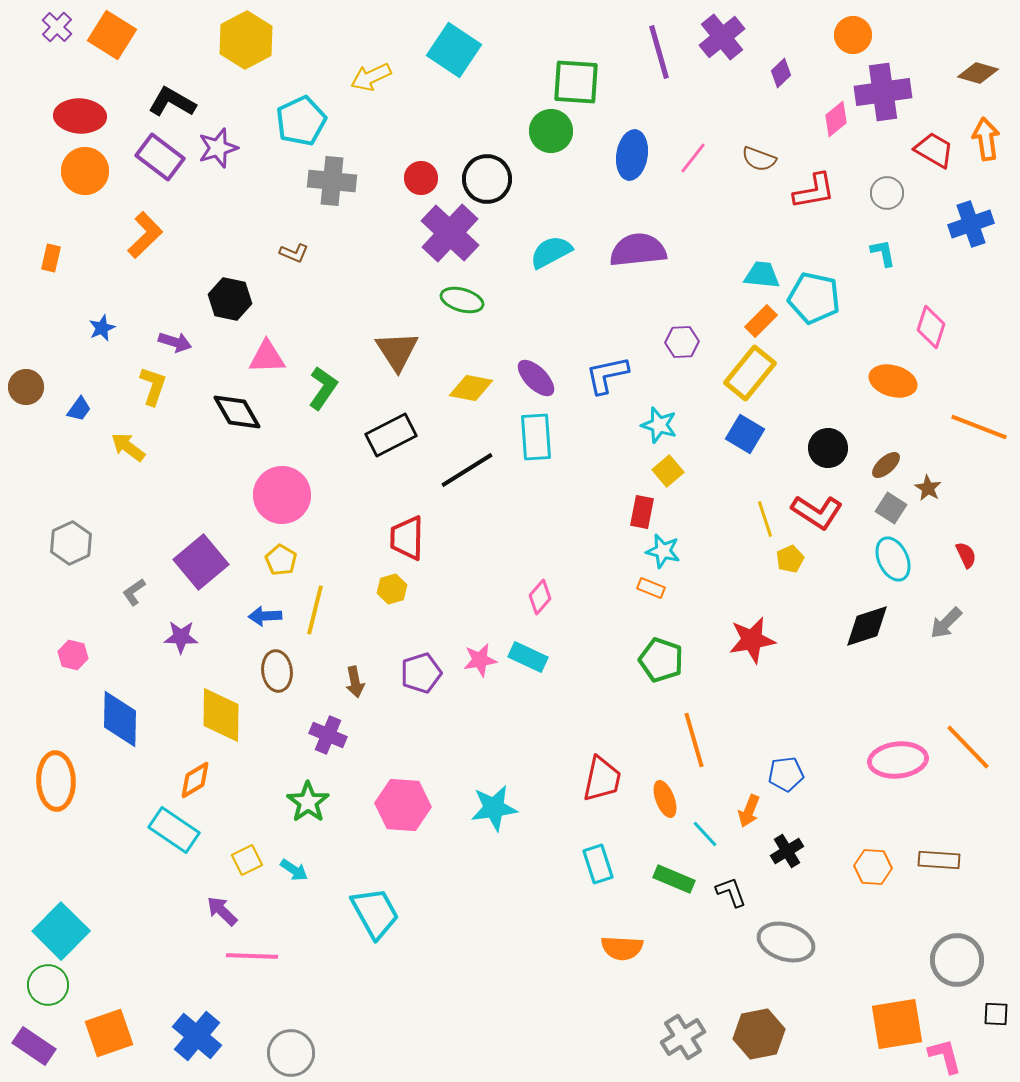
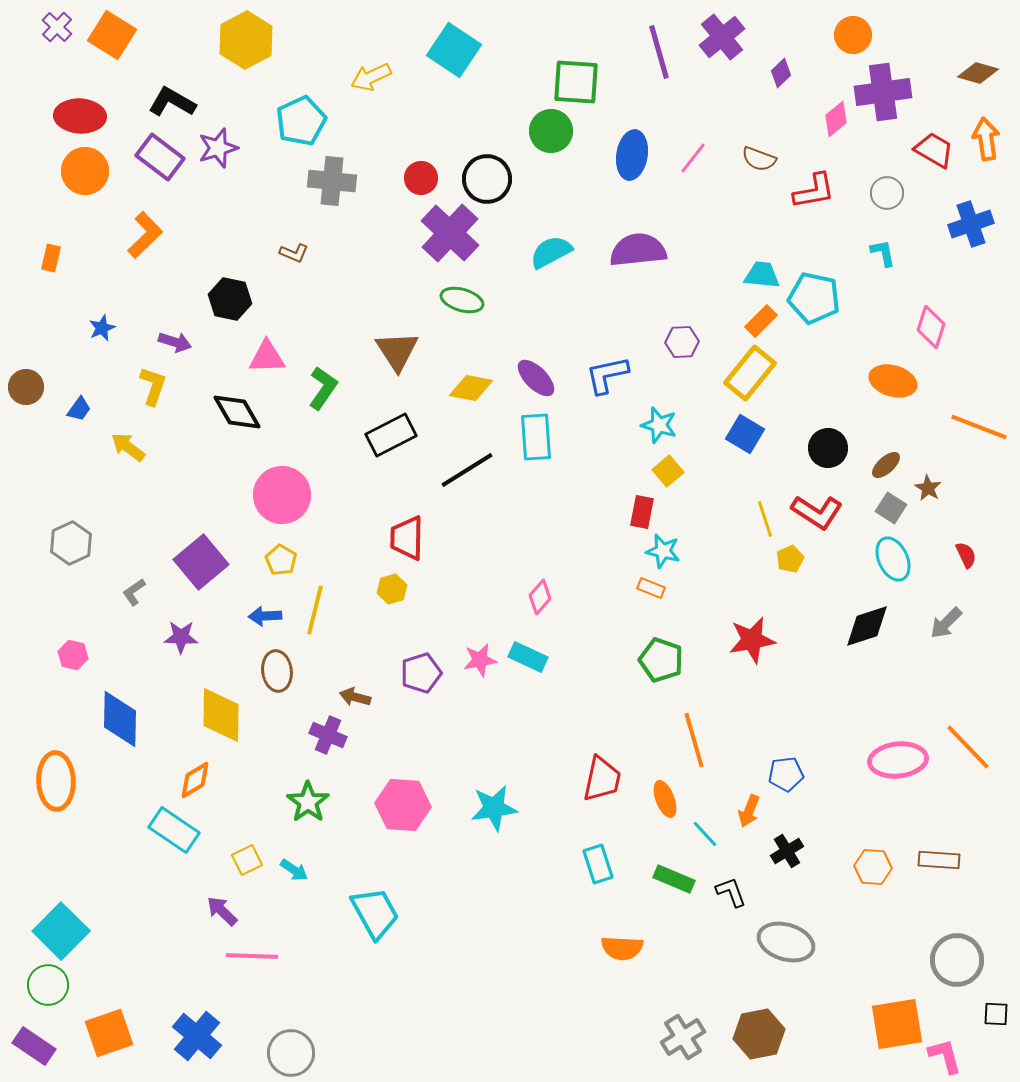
brown arrow at (355, 682): moved 15 px down; rotated 116 degrees clockwise
